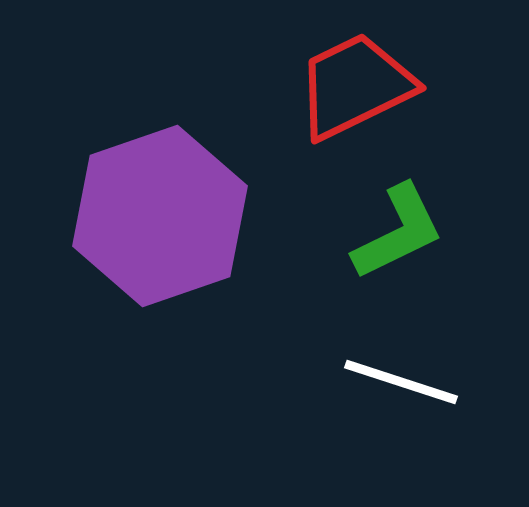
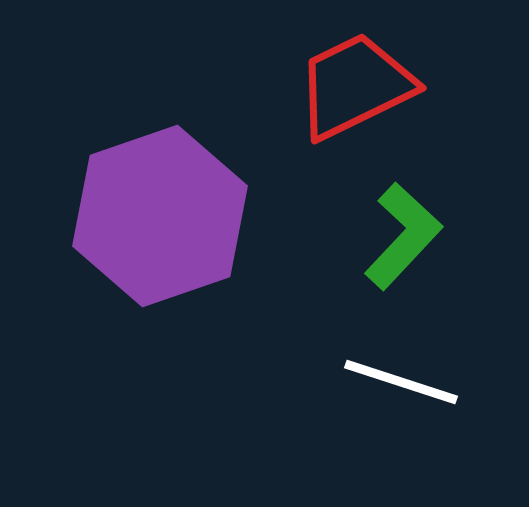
green L-shape: moved 5 px right, 4 px down; rotated 21 degrees counterclockwise
